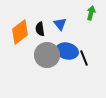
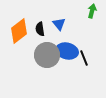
green arrow: moved 1 px right, 2 px up
blue triangle: moved 1 px left
orange diamond: moved 1 px left, 1 px up
